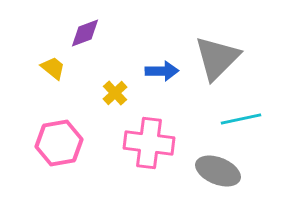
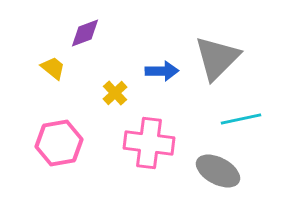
gray ellipse: rotated 6 degrees clockwise
